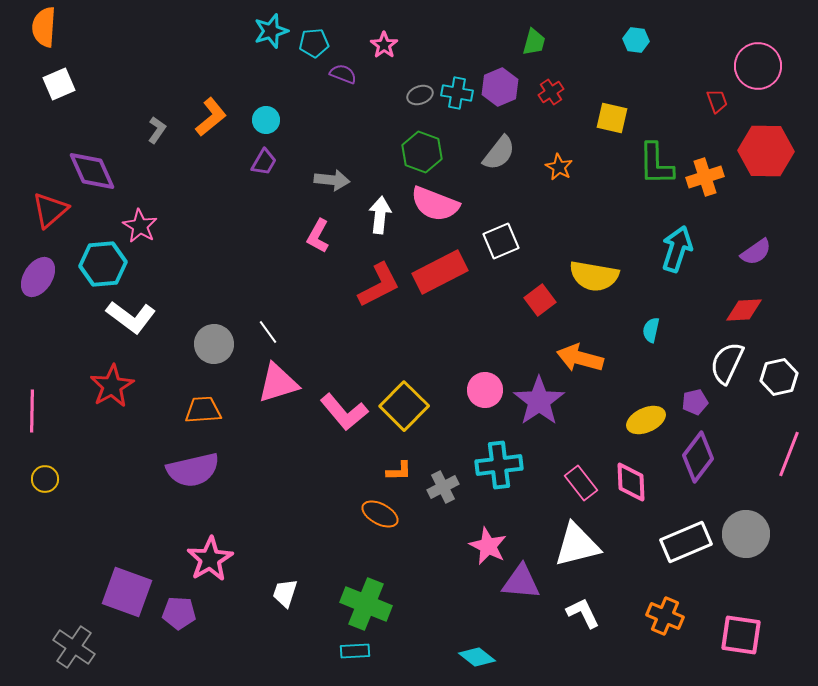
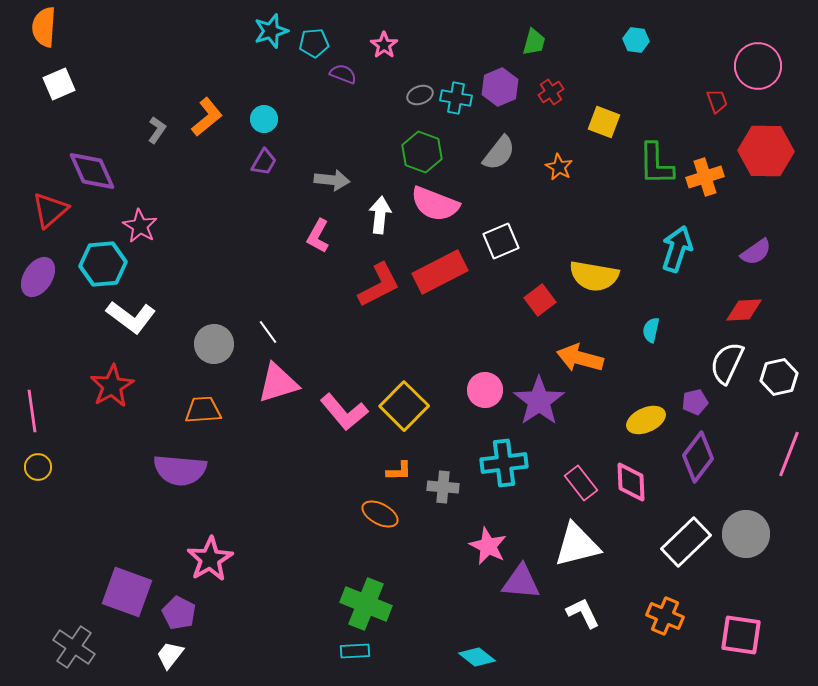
cyan cross at (457, 93): moved 1 px left, 5 px down
orange L-shape at (211, 117): moved 4 px left
yellow square at (612, 118): moved 8 px left, 4 px down; rotated 8 degrees clockwise
cyan circle at (266, 120): moved 2 px left, 1 px up
pink line at (32, 411): rotated 9 degrees counterclockwise
cyan cross at (499, 465): moved 5 px right, 2 px up
purple semicircle at (193, 470): moved 13 px left; rotated 18 degrees clockwise
yellow circle at (45, 479): moved 7 px left, 12 px up
gray cross at (443, 487): rotated 32 degrees clockwise
white rectangle at (686, 542): rotated 21 degrees counterclockwise
white trapezoid at (285, 593): moved 115 px left, 62 px down; rotated 20 degrees clockwise
purple pentagon at (179, 613): rotated 24 degrees clockwise
